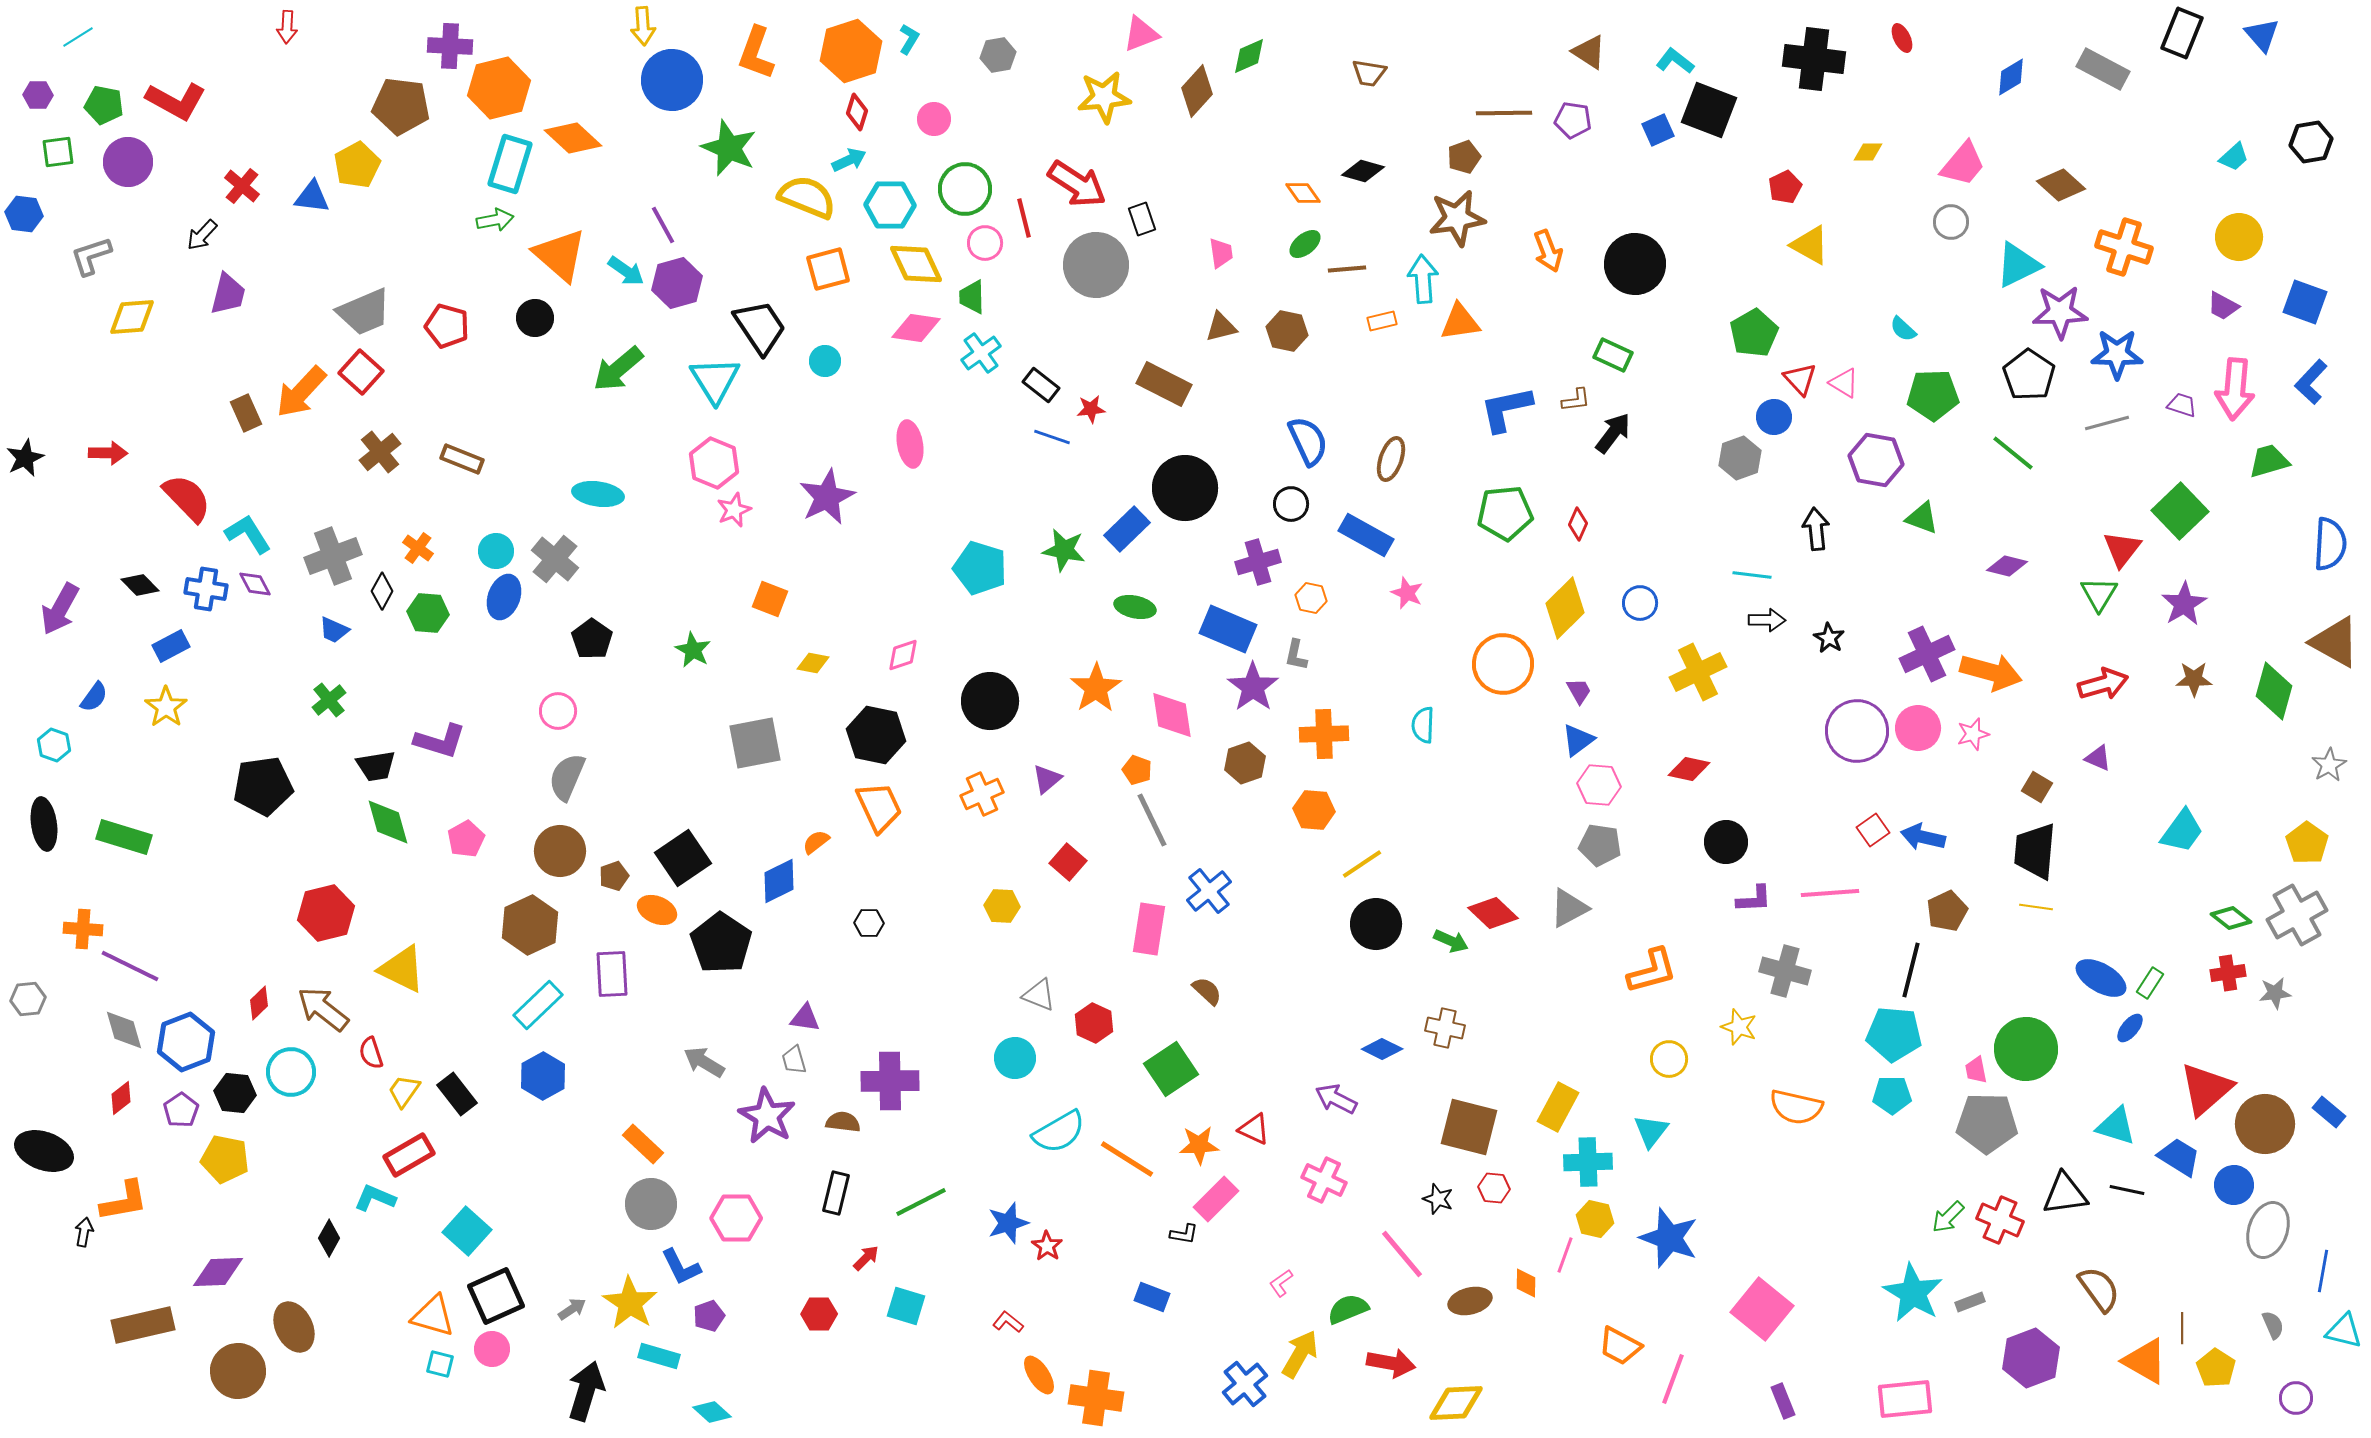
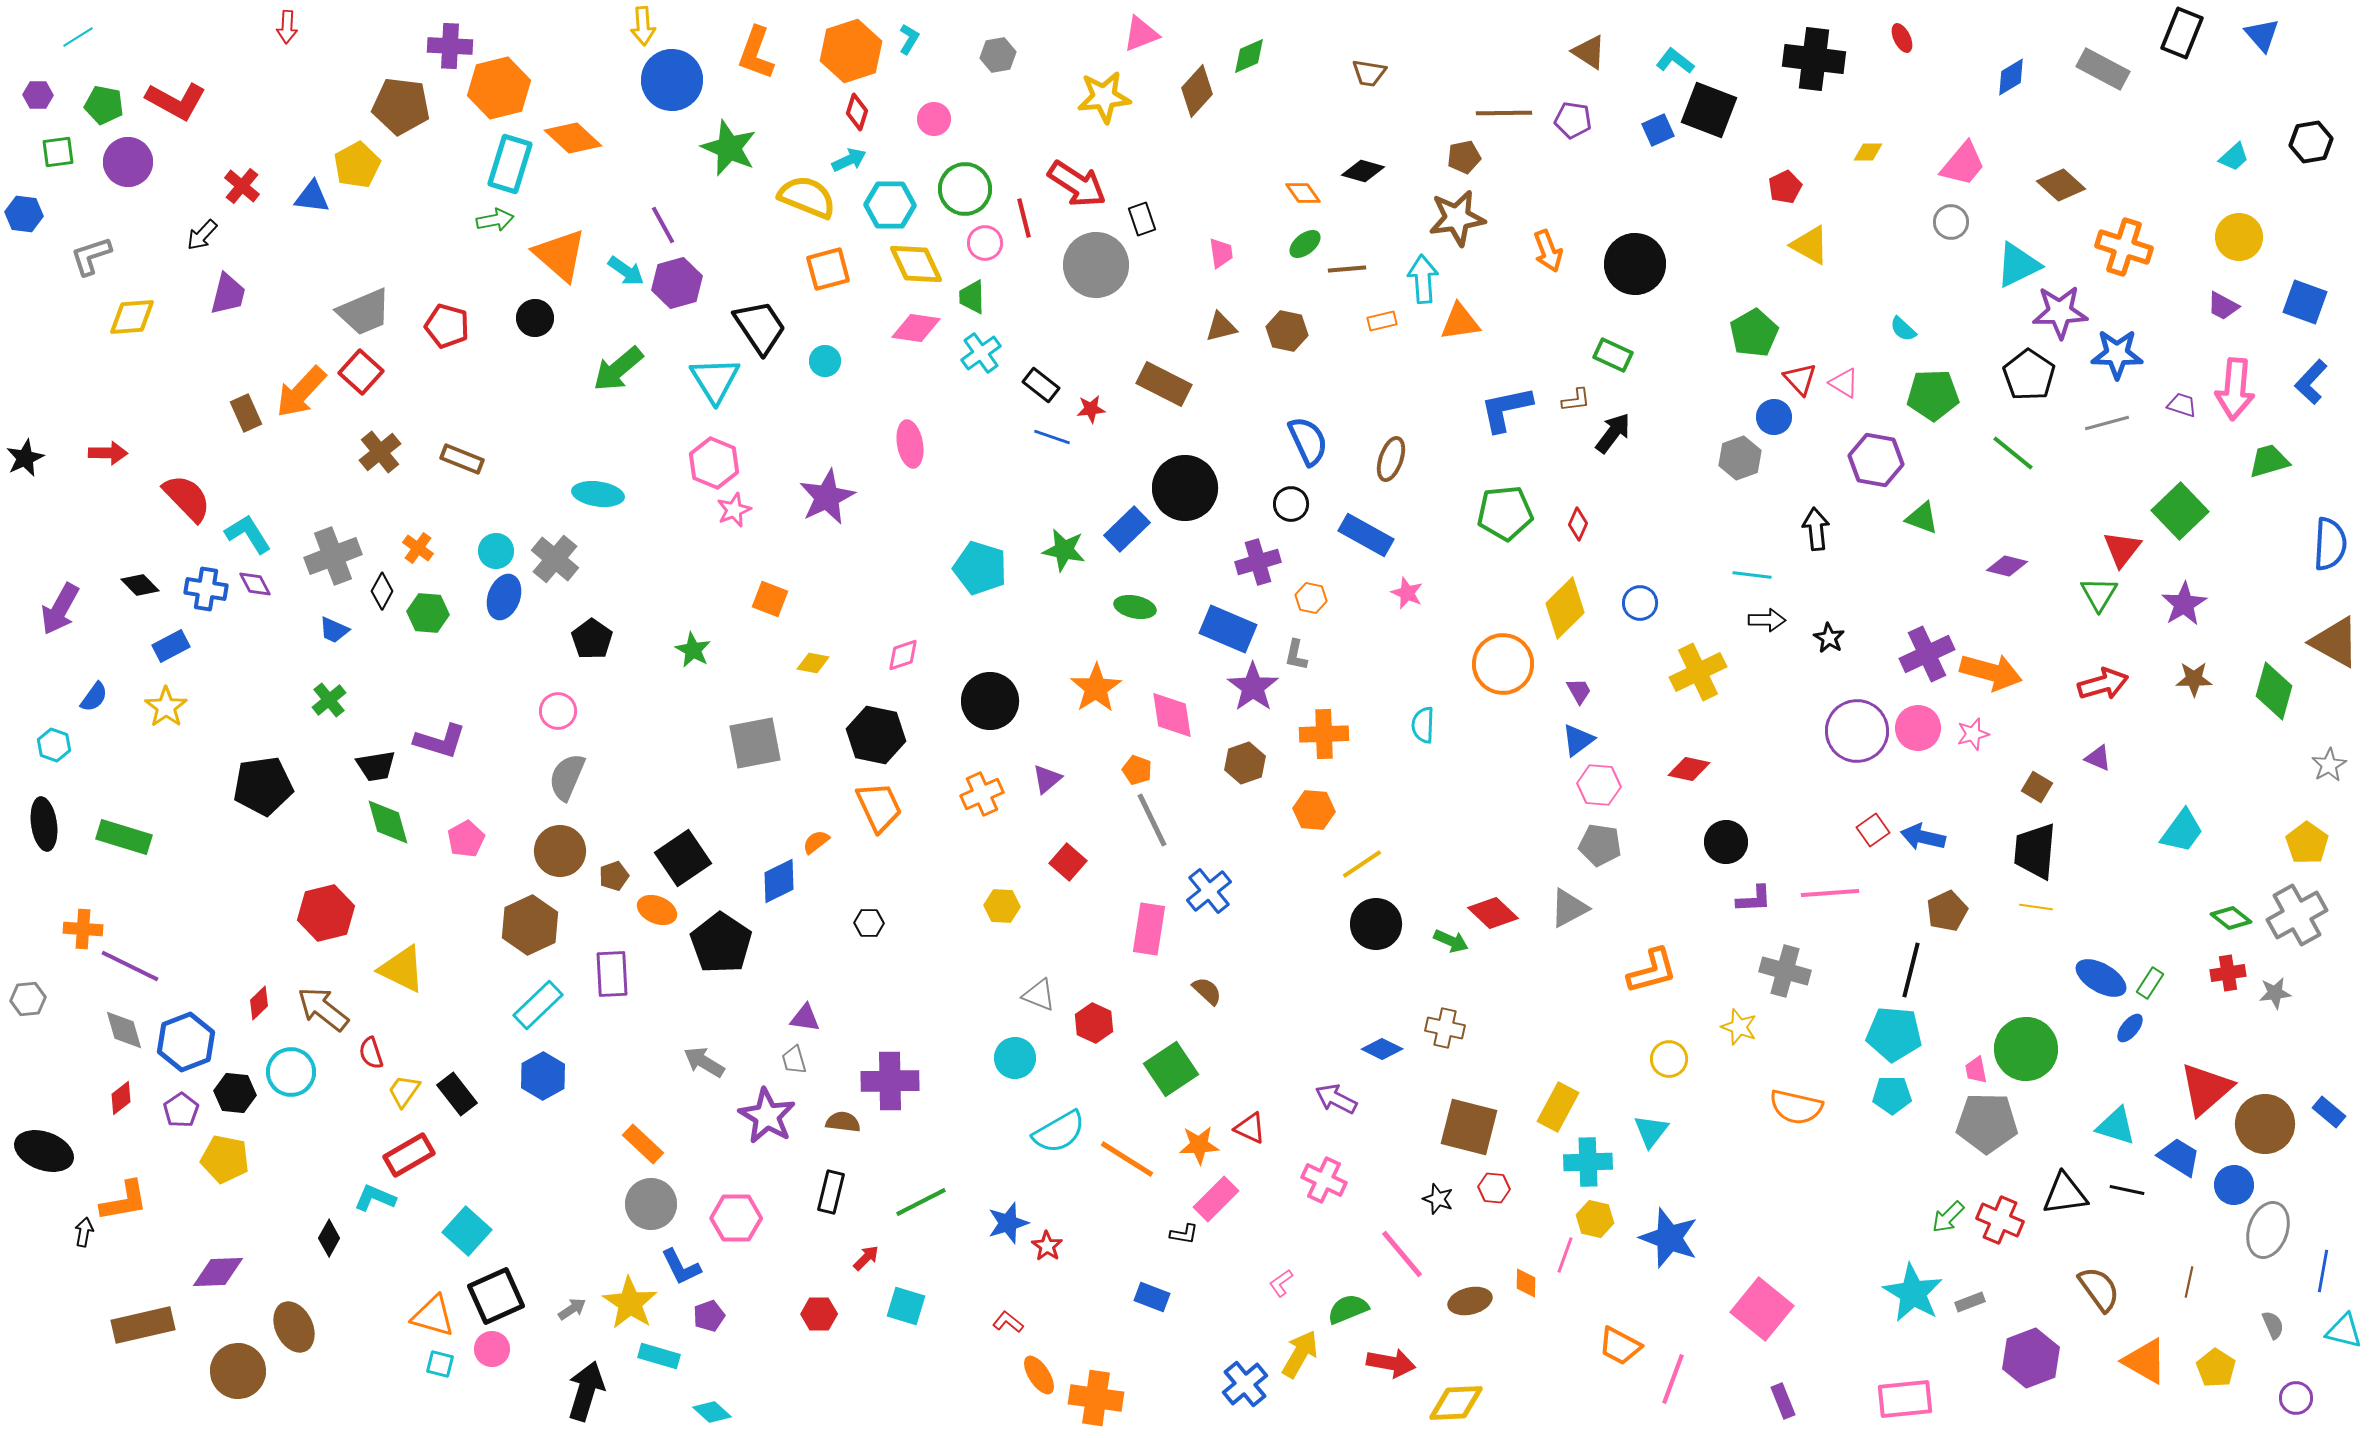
brown pentagon at (1464, 157): rotated 8 degrees clockwise
red triangle at (1254, 1129): moved 4 px left, 1 px up
black rectangle at (836, 1193): moved 5 px left, 1 px up
brown line at (2182, 1328): moved 7 px right, 46 px up; rotated 12 degrees clockwise
